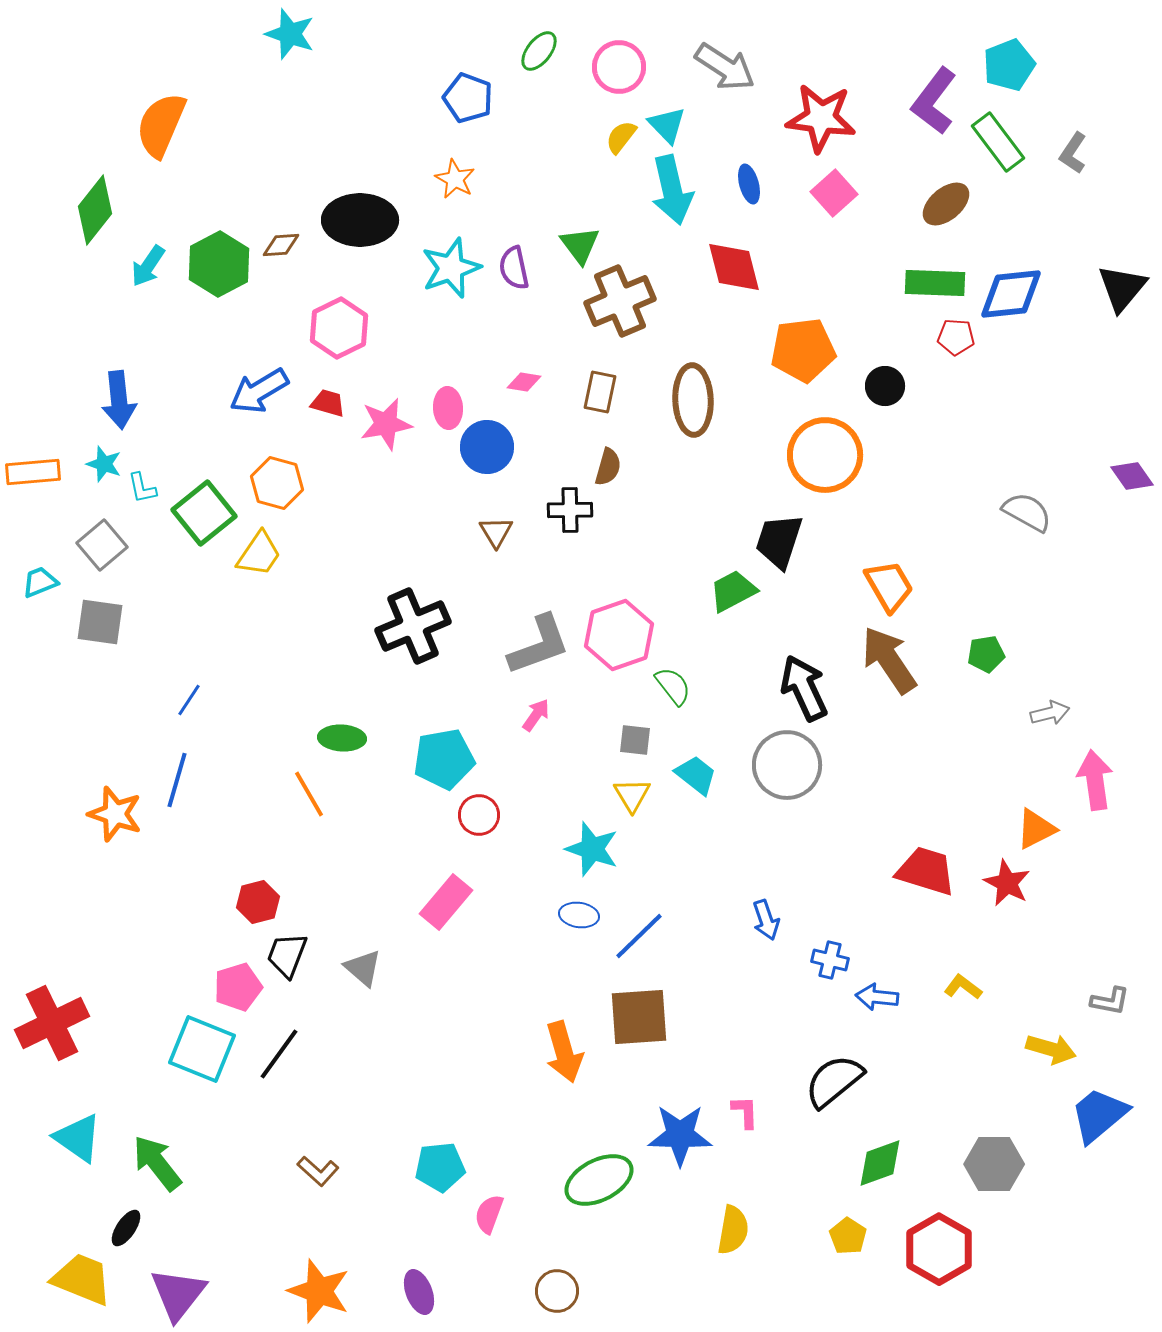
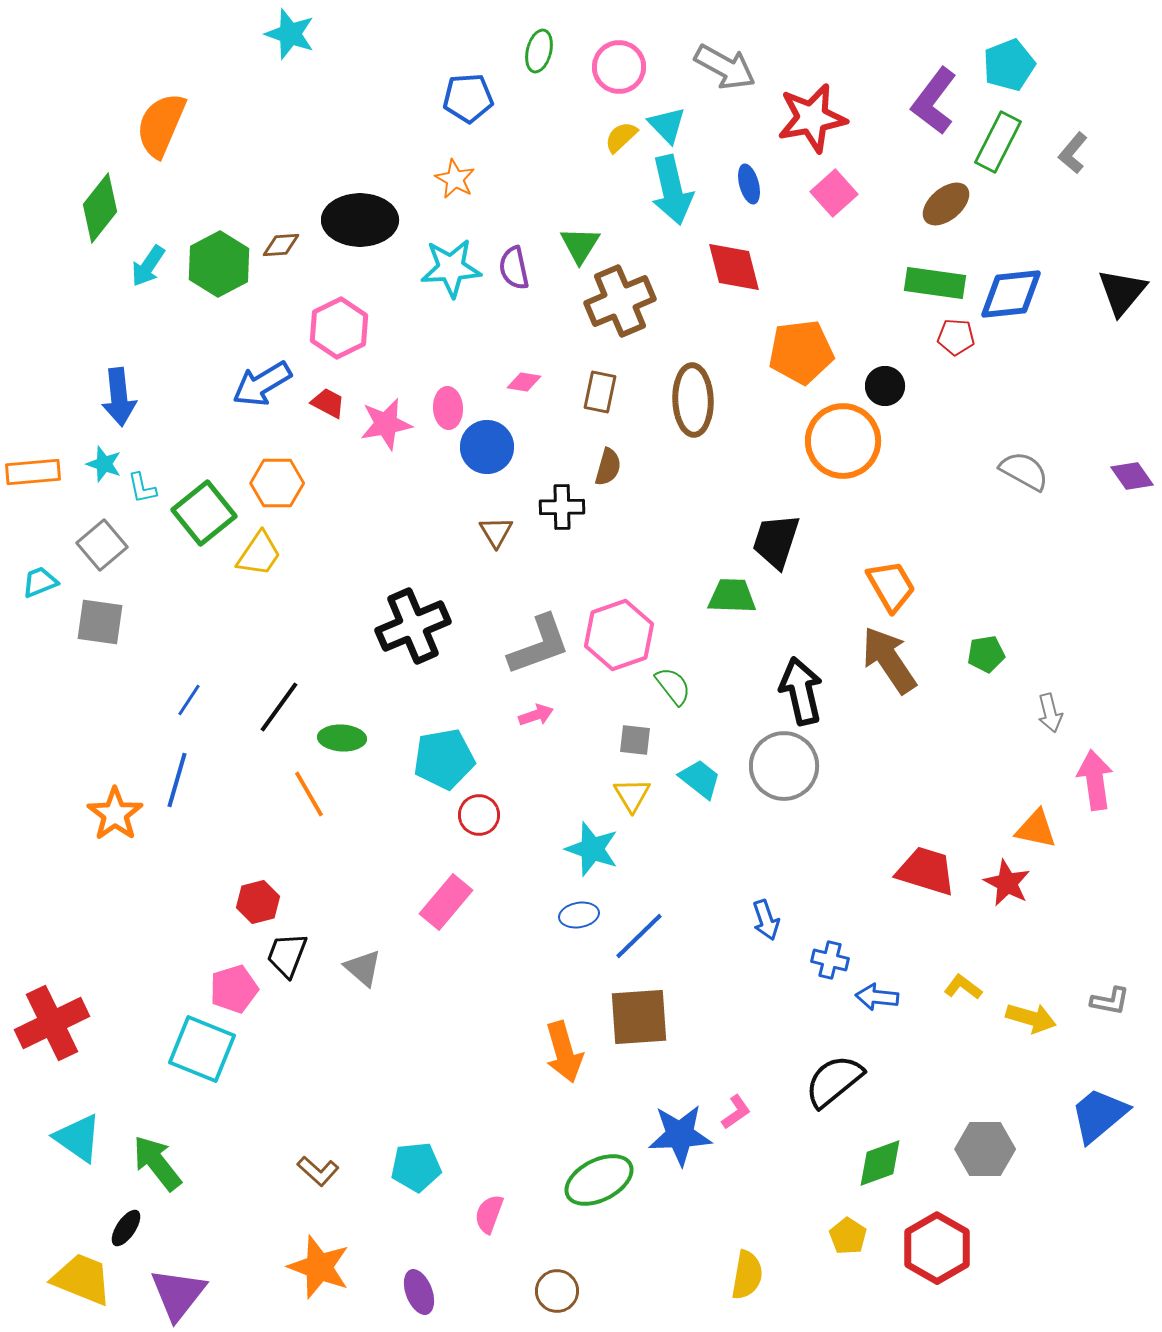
green ellipse at (539, 51): rotated 24 degrees counterclockwise
gray arrow at (725, 67): rotated 4 degrees counterclockwise
blue pentagon at (468, 98): rotated 24 degrees counterclockwise
red star at (821, 118): moved 9 px left; rotated 18 degrees counterclockwise
yellow semicircle at (621, 137): rotated 9 degrees clockwise
green rectangle at (998, 142): rotated 64 degrees clockwise
gray L-shape at (1073, 153): rotated 6 degrees clockwise
green diamond at (95, 210): moved 5 px right, 2 px up
green triangle at (580, 245): rotated 9 degrees clockwise
cyan star at (451, 268): rotated 16 degrees clockwise
green rectangle at (935, 283): rotated 6 degrees clockwise
black triangle at (1122, 288): moved 4 px down
orange pentagon at (803, 350): moved 2 px left, 2 px down
blue arrow at (259, 391): moved 3 px right, 7 px up
blue arrow at (119, 400): moved 3 px up
red trapezoid at (328, 403): rotated 12 degrees clockwise
orange circle at (825, 455): moved 18 px right, 14 px up
orange hexagon at (277, 483): rotated 15 degrees counterclockwise
black cross at (570, 510): moved 8 px left, 3 px up
gray semicircle at (1027, 512): moved 3 px left, 41 px up
black trapezoid at (779, 541): moved 3 px left
orange trapezoid at (889, 586): moved 2 px right
green trapezoid at (733, 591): moved 1 px left, 5 px down; rotated 30 degrees clockwise
black arrow at (804, 688): moved 3 px left, 3 px down; rotated 12 degrees clockwise
gray arrow at (1050, 713): rotated 90 degrees clockwise
pink arrow at (536, 715): rotated 36 degrees clockwise
gray circle at (787, 765): moved 3 px left, 1 px down
cyan trapezoid at (696, 775): moved 4 px right, 4 px down
orange star at (115, 814): rotated 18 degrees clockwise
orange triangle at (1036, 829): rotated 39 degrees clockwise
blue ellipse at (579, 915): rotated 18 degrees counterclockwise
pink pentagon at (238, 987): moved 4 px left, 2 px down
yellow arrow at (1051, 1049): moved 20 px left, 31 px up
black line at (279, 1054): moved 347 px up
pink L-shape at (745, 1112): moved 9 px left; rotated 57 degrees clockwise
blue star at (680, 1135): rotated 4 degrees counterclockwise
gray hexagon at (994, 1164): moved 9 px left, 15 px up
cyan pentagon at (440, 1167): moved 24 px left
yellow semicircle at (733, 1230): moved 14 px right, 45 px down
red hexagon at (939, 1249): moved 2 px left, 1 px up
orange star at (319, 1291): moved 24 px up
